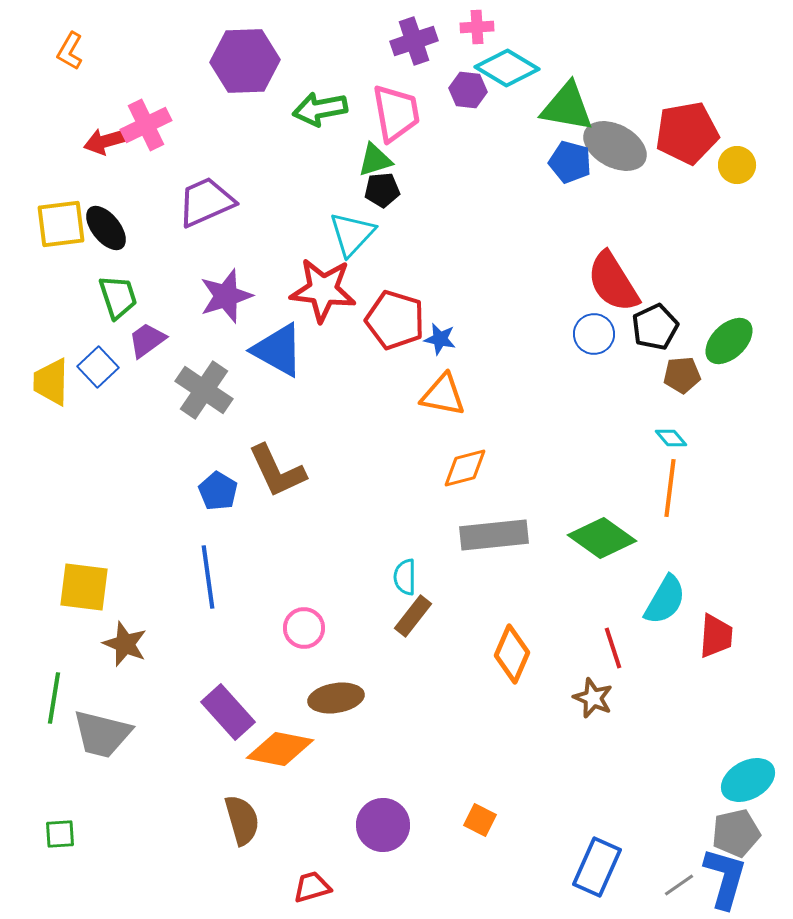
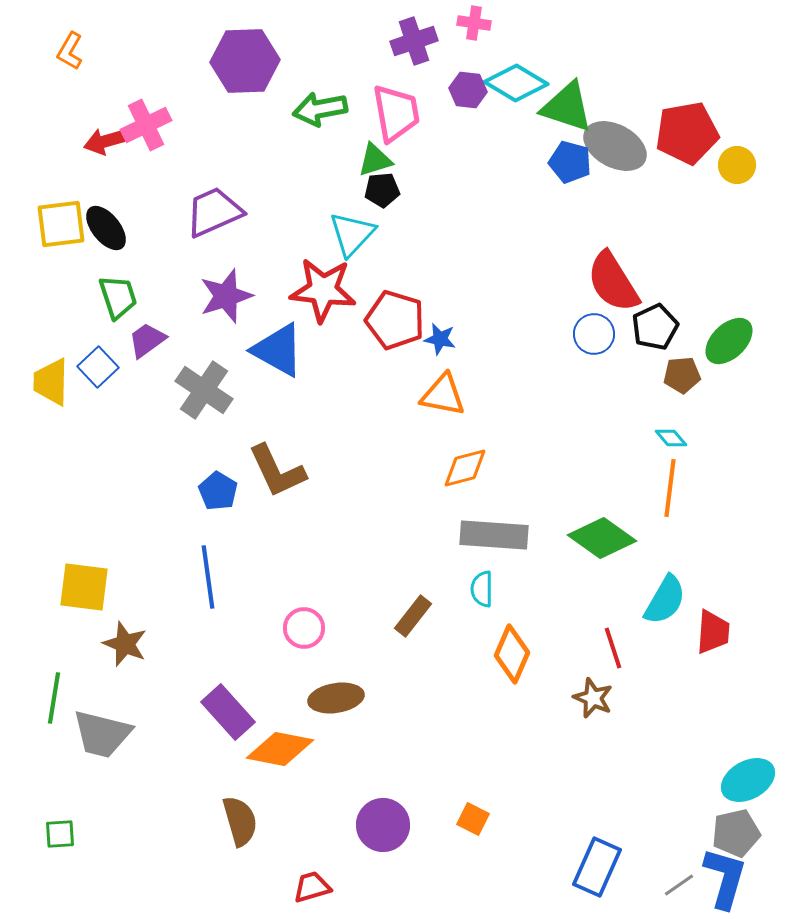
pink cross at (477, 27): moved 3 px left, 4 px up; rotated 12 degrees clockwise
cyan diamond at (507, 68): moved 9 px right, 15 px down
green triangle at (567, 107): rotated 8 degrees clockwise
purple trapezoid at (206, 202): moved 8 px right, 10 px down
gray rectangle at (494, 535): rotated 10 degrees clockwise
cyan semicircle at (405, 577): moved 77 px right, 12 px down
red trapezoid at (716, 636): moved 3 px left, 4 px up
brown semicircle at (242, 820): moved 2 px left, 1 px down
orange square at (480, 820): moved 7 px left, 1 px up
